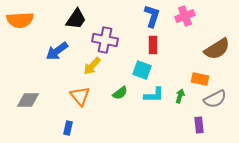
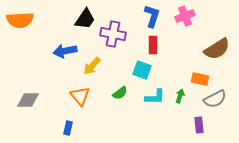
black trapezoid: moved 9 px right
purple cross: moved 8 px right, 6 px up
blue arrow: moved 8 px right; rotated 25 degrees clockwise
cyan L-shape: moved 1 px right, 2 px down
